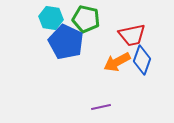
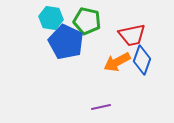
green pentagon: moved 1 px right, 2 px down
